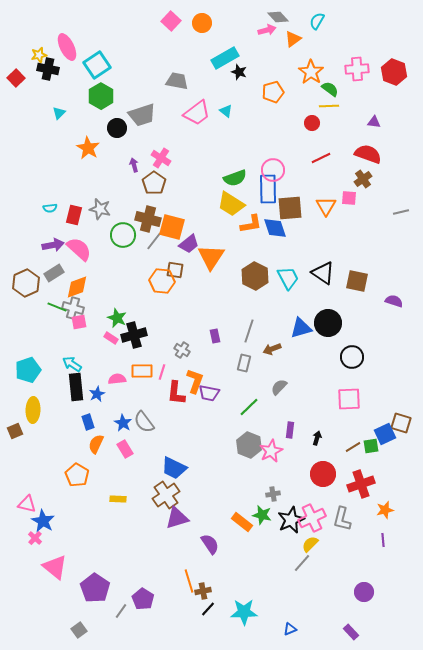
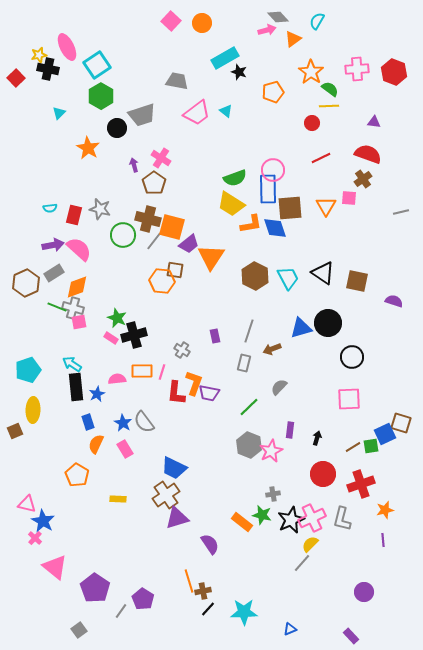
orange L-shape at (195, 381): moved 1 px left, 2 px down
purple rectangle at (351, 632): moved 4 px down
